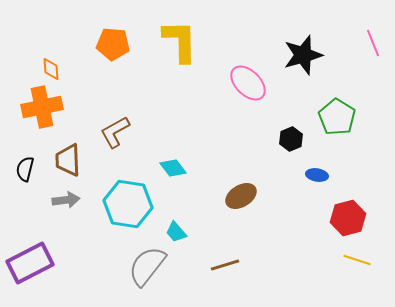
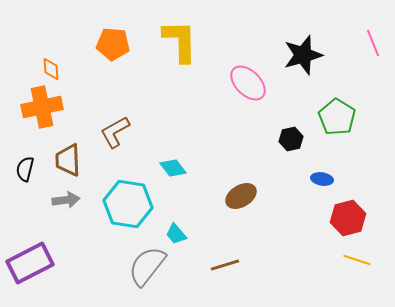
black hexagon: rotated 10 degrees clockwise
blue ellipse: moved 5 px right, 4 px down
cyan trapezoid: moved 2 px down
